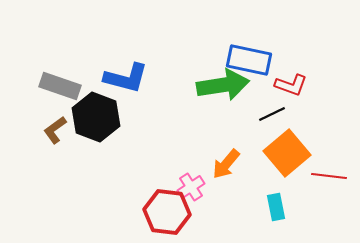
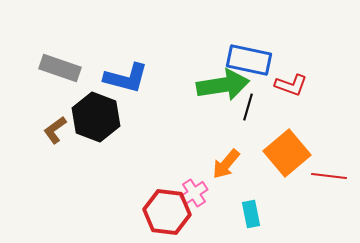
gray rectangle: moved 18 px up
black line: moved 24 px left, 7 px up; rotated 48 degrees counterclockwise
pink cross: moved 3 px right, 6 px down
cyan rectangle: moved 25 px left, 7 px down
